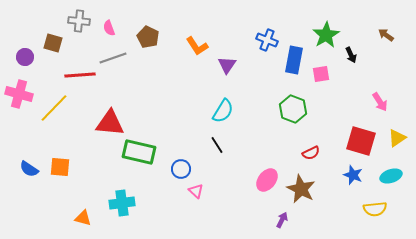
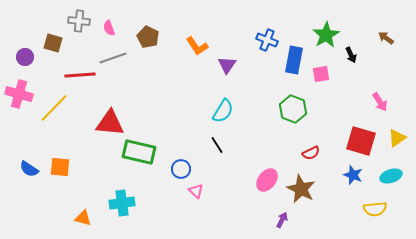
brown arrow: moved 3 px down
